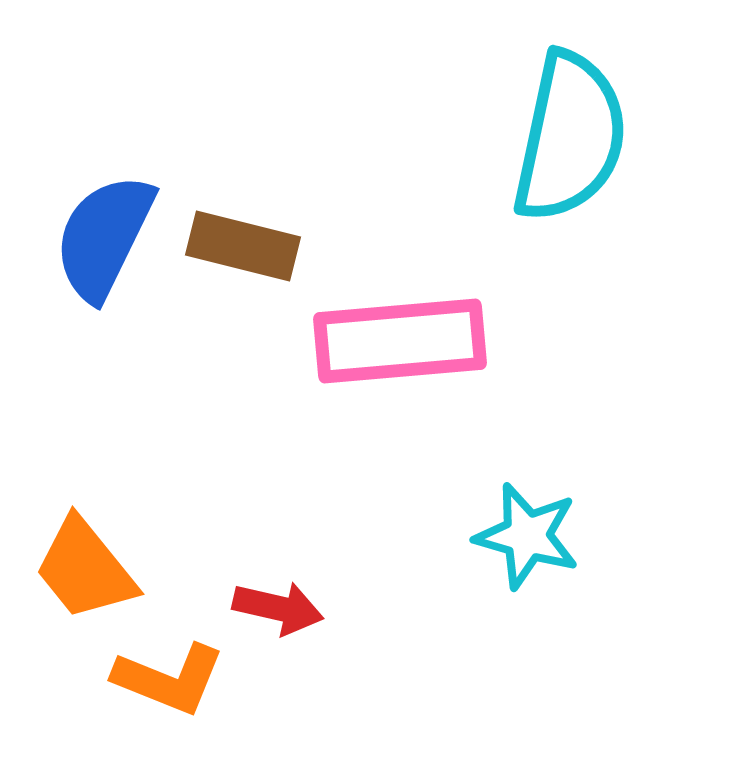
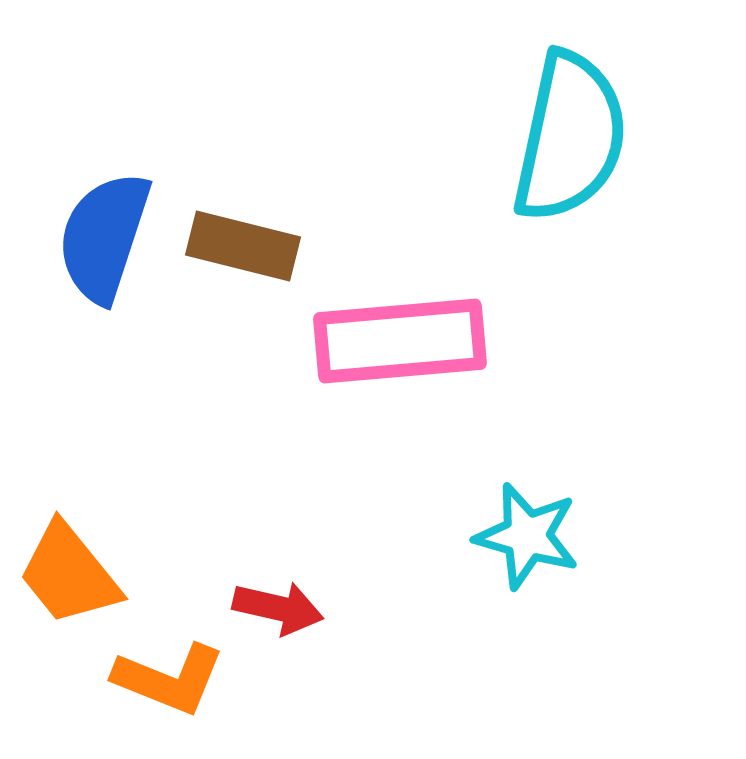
blue semicircle: rotated 8 degrees counterclockwise
orange trapezoid: moved 16 px left, 5 px down
